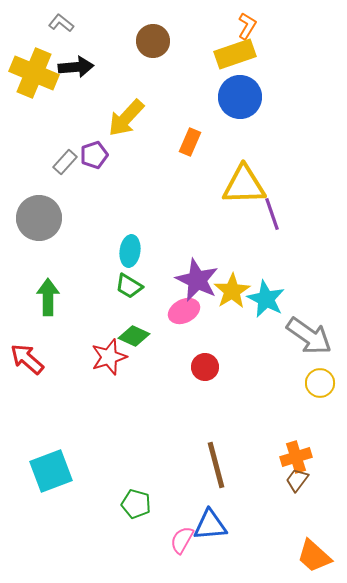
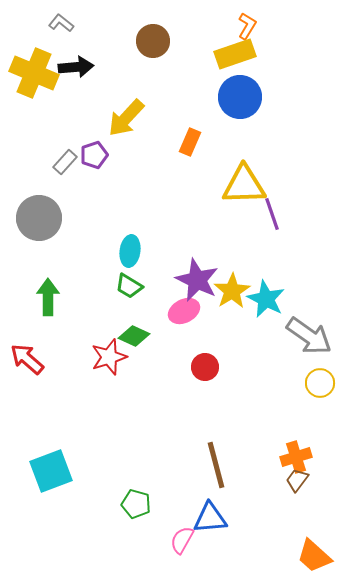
blue triangle: moved 7 px up
